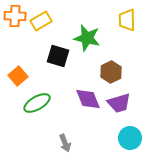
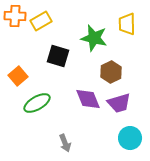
yellow trapezoid: moved 4 px down
green star: moved 7 px right
